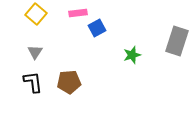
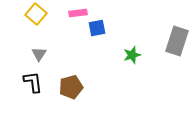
blue square: rotated 18 degrees clockwise
gray triangle: moved 4 px right, 2 px down
brown pentagon: moved 2 px right, 5 px down; rotated 10 degrees counterclockwise
